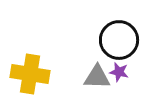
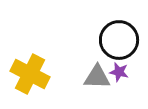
yellow cross: rotated 18 degrees clockwise
